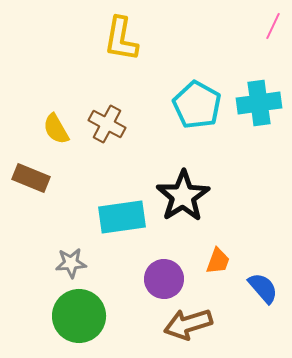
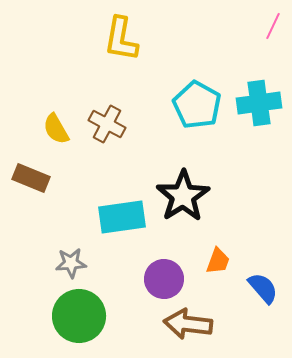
brown arrow: rotated 24 degrees clockwise
